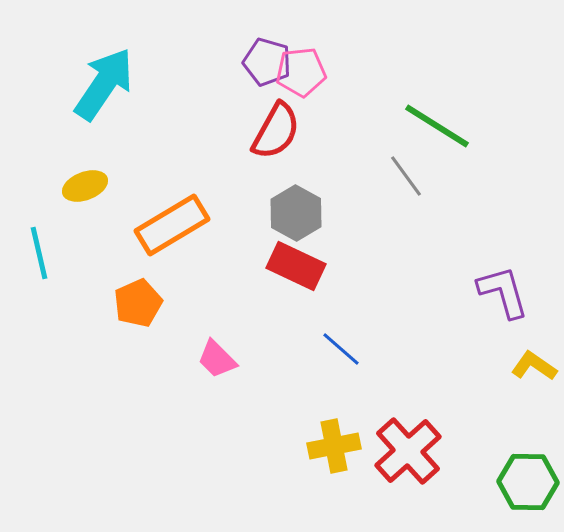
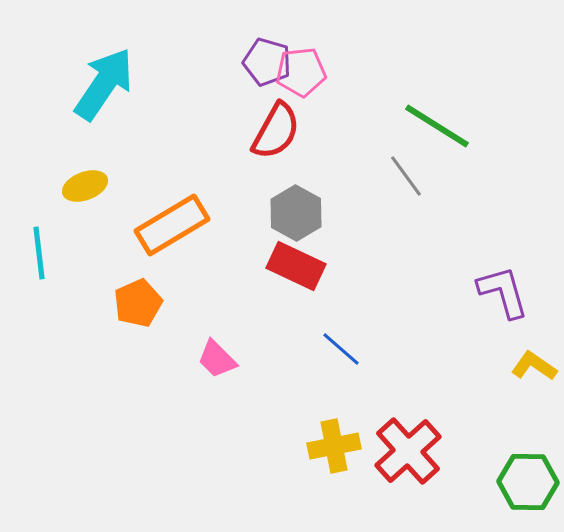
cyan line: rotated 6 degrees clockwise
